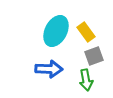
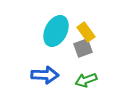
gray square: moved 11 px left, 8 px up
blue arrow: moved 4 px left, 6 px down
green arrow: rotated 80 degrees clockwise
